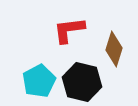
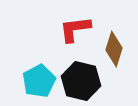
red L-shape: moved 6 px right, 1 px up
black hexagon: moved 1 px left, 1 px up
